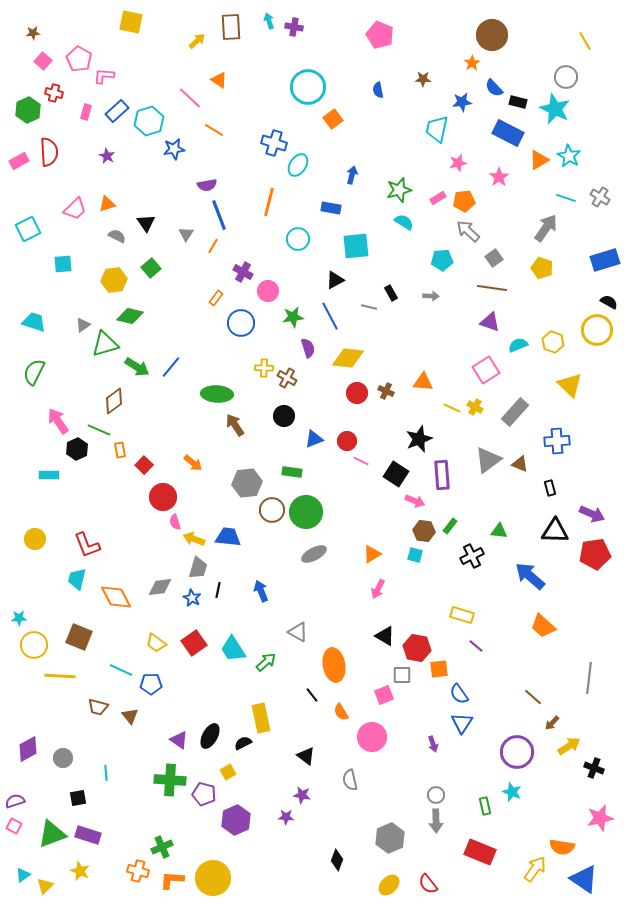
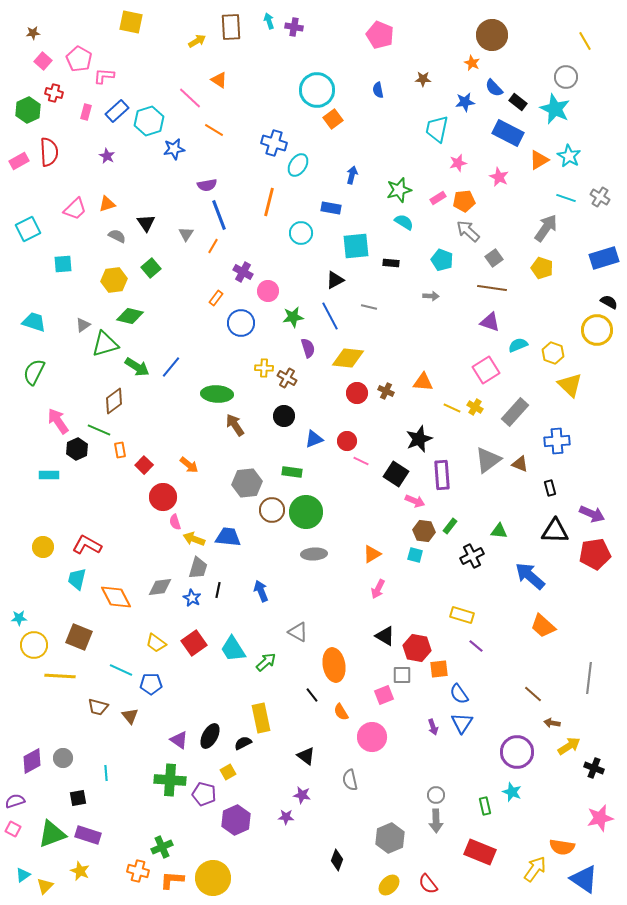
yellow arrow at (197, 41): rotated 12 degrees clockwise
orange star at (472, 63): rotated 14 degrees counterclockwise
cyan circle at (308, 87): moved 9 px right, 3 px down
blue star at (462, 102): moved 3 px right
black rectangle at (518, 102): rotated 24 degrees clockwise
pink star at (499, 177): rotated 12 degrees counterclockwise
cyan circle at (298, 239): moved 3 px right, 6 px up
cyan pentagon at (442, 260): rotated 25 degrees clockwise
blue rectangle at (605, 260): moved 1 px left, 2 px up
black rectangle at (391, 293): moved 30 px up; rotated 56 degrees counterclockwise
yellow hexagon at (553, 342): moved 11 px down
orange arrow at (193, 463): moved 4 px left, 2 px down
yellow circle at (35, 539): moved 8 px right, 8 px down
red L-shape at (87, 545): rotated 140 degrees clockwise
gray ellipse at (314, 554): rotated 25 degrees clockwise
brown line at (533, 697): moved 3 px up
brown arrow at (552, 723): rotated 56 degrees clockwise
purple arrow at (433, 744): moved 17 px up
purple diamond at (28, 749): moved 4 px right, 12 px down
pink square at (14, 826): moved 1 px left, 3 px down
